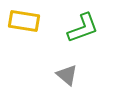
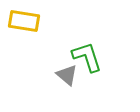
green L-shape: moved 4 px right, 29 px down; rotated 88 degrees counterclockwise
